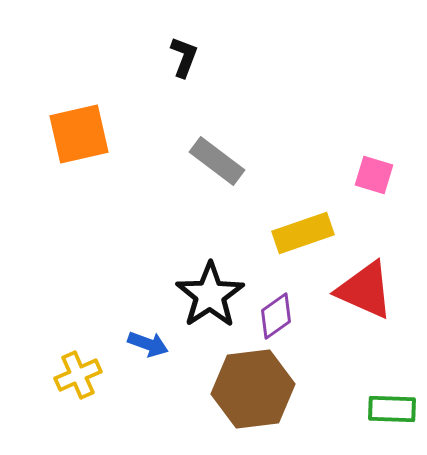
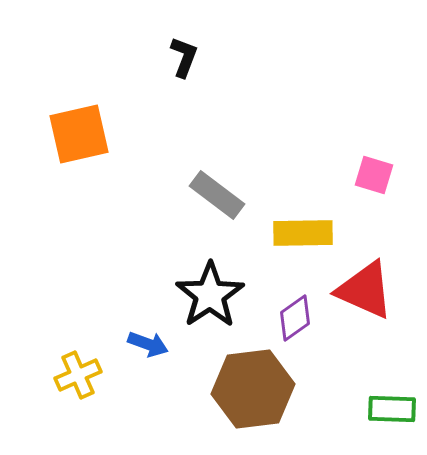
gray rectangle: moved 34 px down
yellow rectangle: rotated 18 degrees clockwise
purple diamond: moved 19 px right, 2 px down
